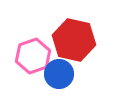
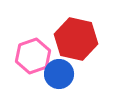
red hexagon: moved 2 px right, 1 px up
